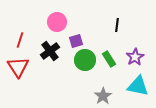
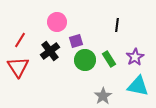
red line: rotated 14 degrees clockwise
